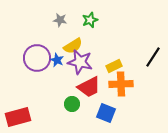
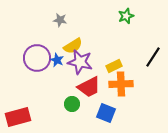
green star: moved 36 px right, 4 px up
